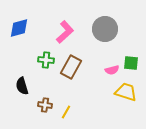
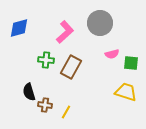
gray circle: moved 5 px left, 6 px up
pink semicircle: moved 16 px up
black semicircle: moved 7 px right, 6 px down
